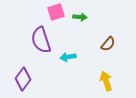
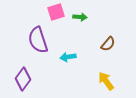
purple semicircle: moved 3 px left
yellow arrow: rotated 18 degrees counterclockwise
